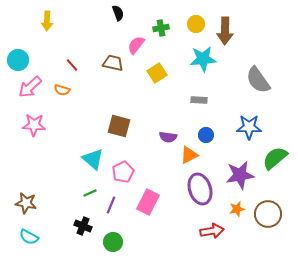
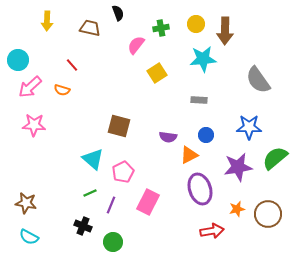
brown trapezoid: moved 23 px left, 35 px up
purple star: moved 2 px left, 8 px up
